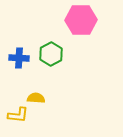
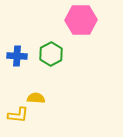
blue cross: moved 2 px left, 2 px up
